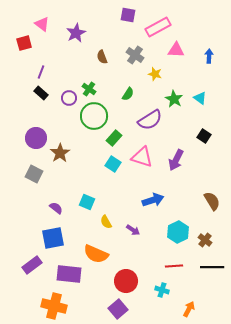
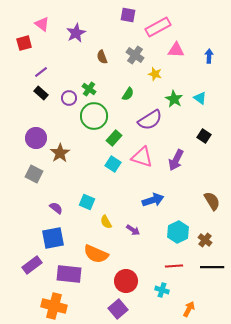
purple line at (41, 72): rotated 32 degrees clockwise
